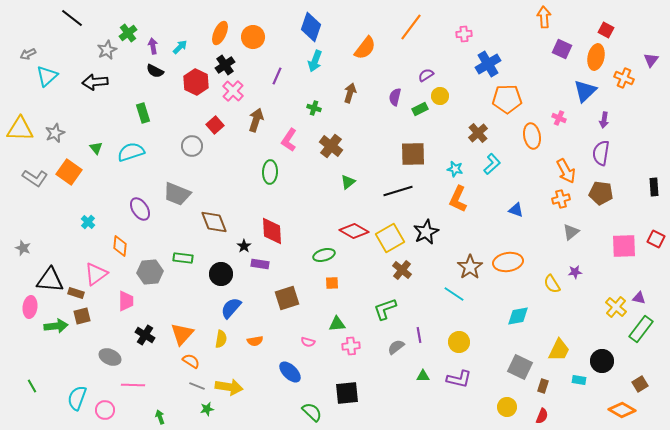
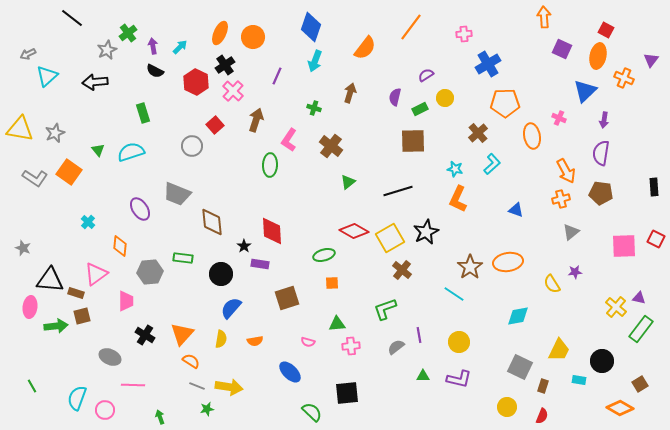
orange ellipse at (596, 57): moved 2 px right, 1 px up
yellow circle at (440, 96): moved 5 px right, 2 px down
orange pentagon at (507, 99): moved 2 px left, 4 px down
yellow triangle at (20, 129): rotated 8 degrees clockwise
green triangle at (96, 148): moved 2 px right, 2 px down
brown square at (413, 154): moved 13 px up
green ellipse at (270, 172): moved 7 px up
brown diamond at (214, 222): moved 2 px left; rotated 16 degrees clockwise
orange diamond at (622, 410): moved 2 px left, 2 px up
